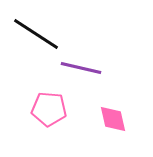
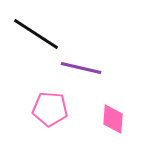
pink pentagon: moved 1 px right
pink diamond: rotated 16 degrees clockwise
